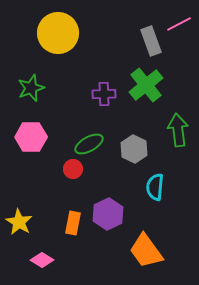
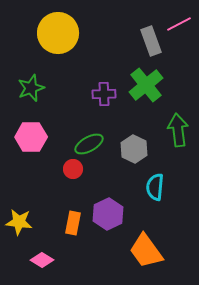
yellow star: rotated 24 degrees counterclockwise
